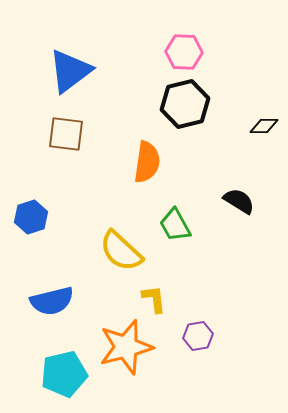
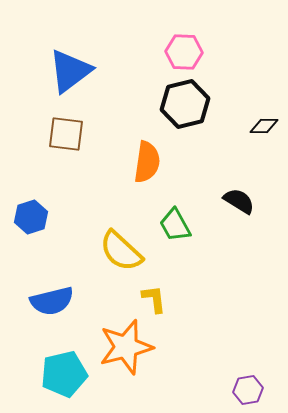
purple hexagon: moved 50 px right, 54 px down
